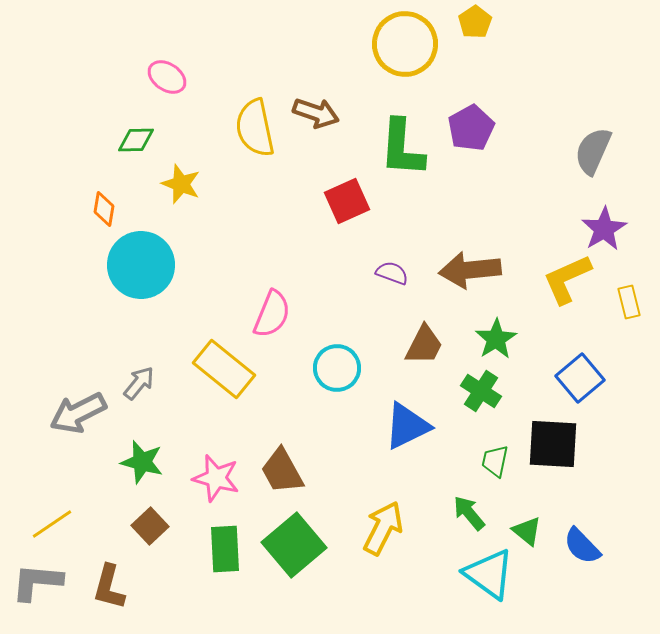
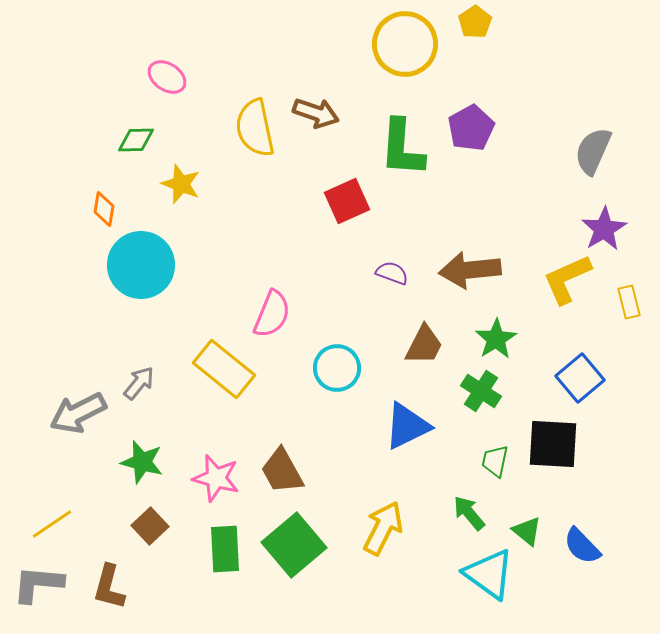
gray L-shape at (37, 582): moved 1 px right, 2 px down
